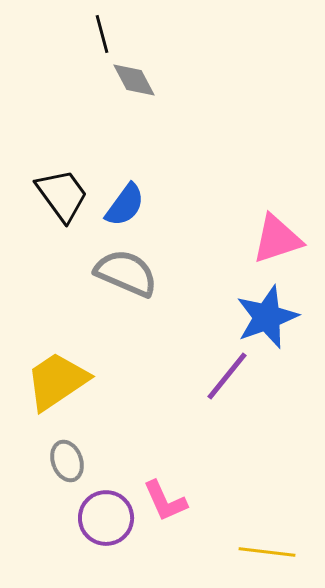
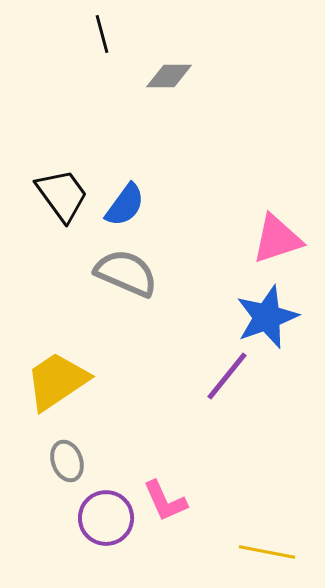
gray diamond: moved 35 px right, 4 px up; rotated 63 degrees counterclockwise
yellow line: rotated 4 degrees clockwise
